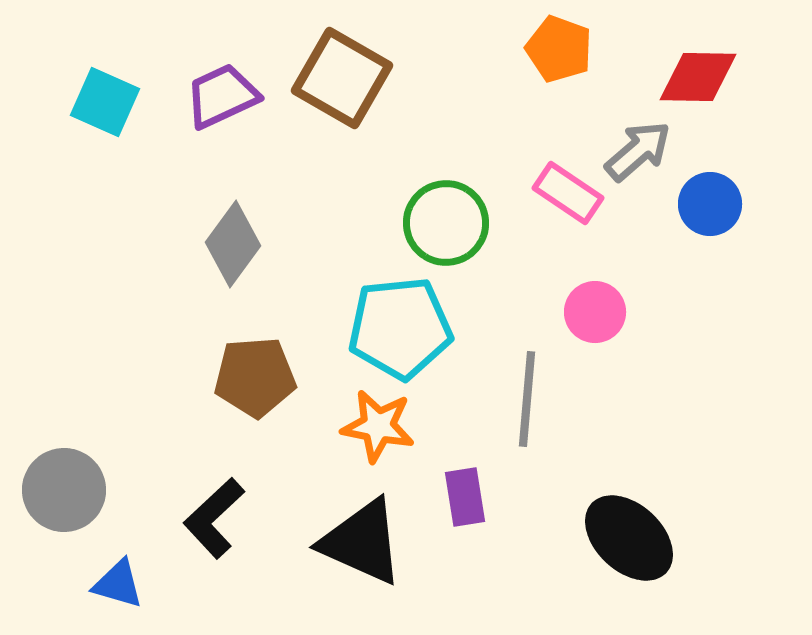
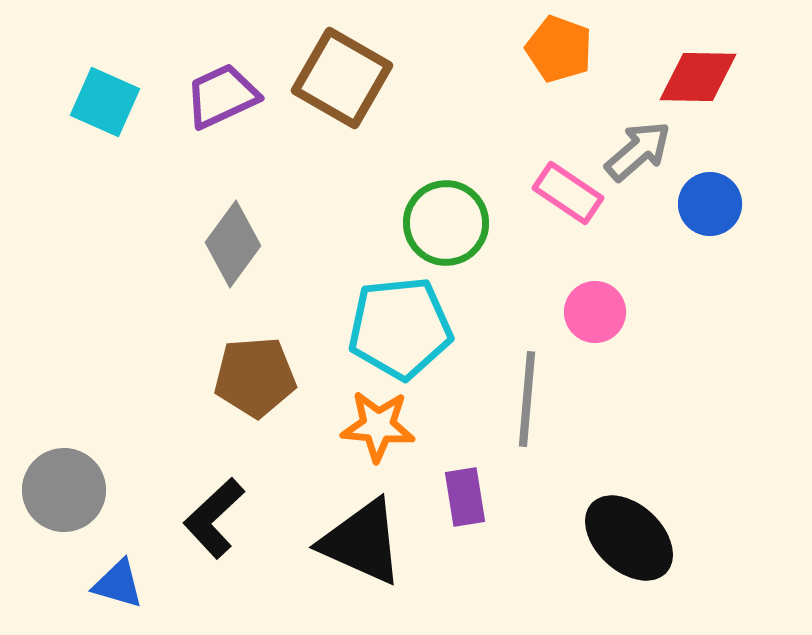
orange star: rotated 6 degrees counterclockwise
